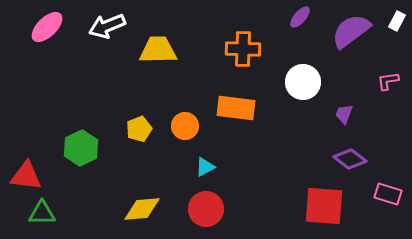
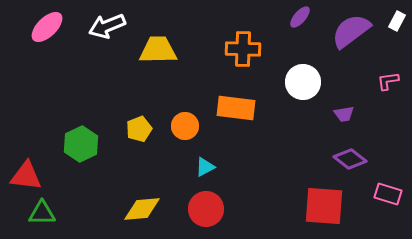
purple trapezoid: rotated 120 degrees counterclockwise
green hexagon: moved 4 px up
